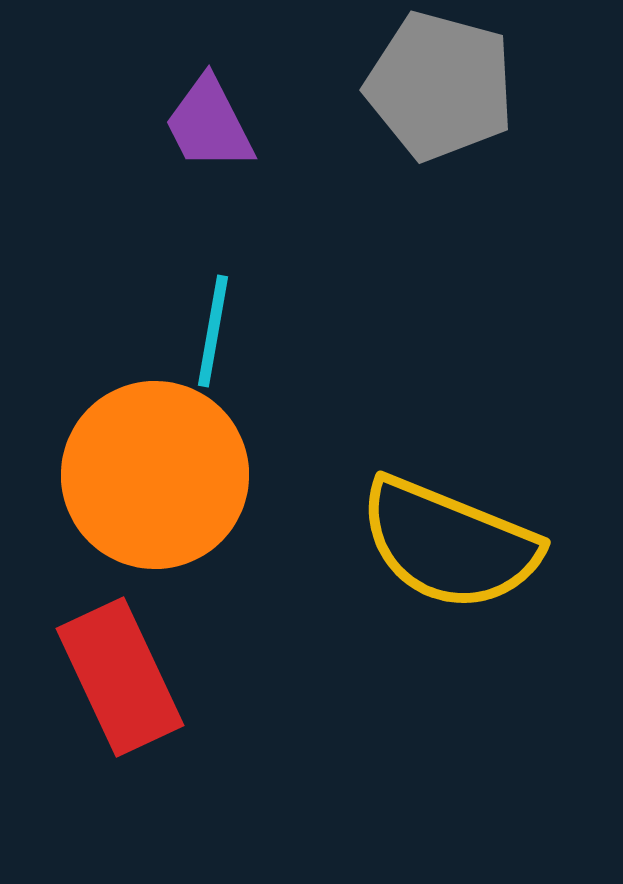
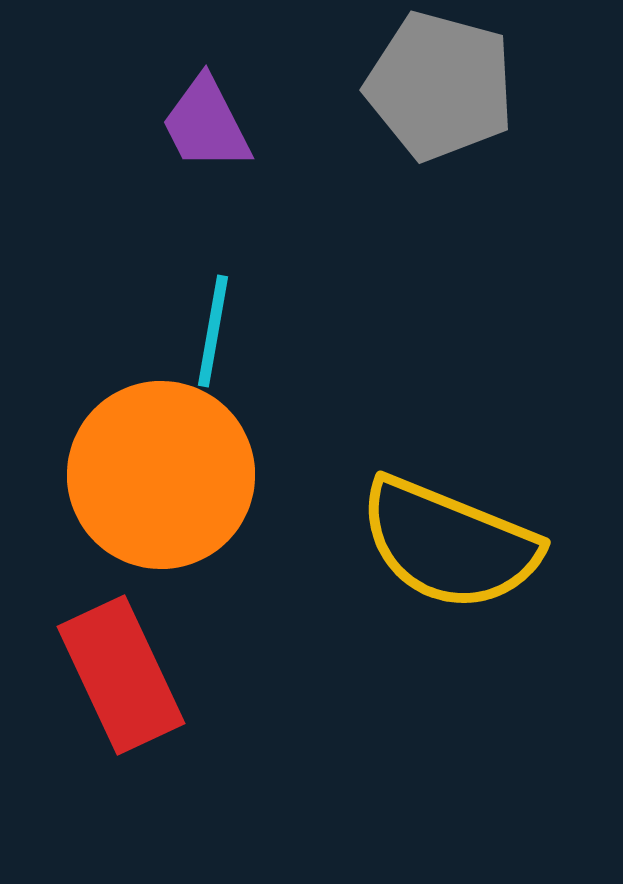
purple trapezoid: moved 3 px left
orange circle: moved 6 px right
red rectangle: moved 1 px right, 2 px up
